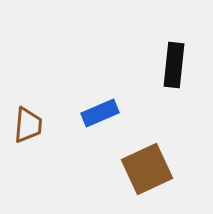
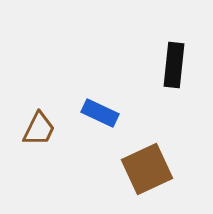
blue rectangle: rotated 48 degrees clockwise
brown trapezoid: moved 11 px right, 4 px down; rotated 21 degrees clockwise
